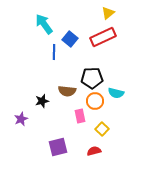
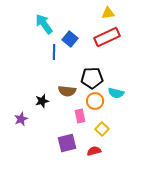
yellow triangle: rotated 32 degrees clockwise
red rectangle: moved 4 px right
purple square: moved 9 px right, 4 px up
